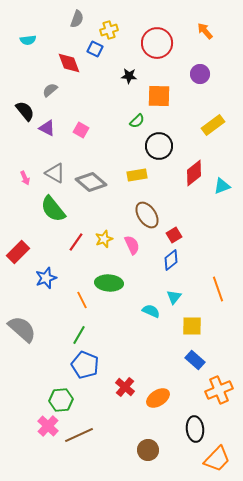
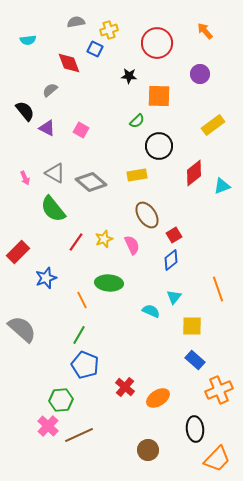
gray semicircle at (77, 19): moved 1 px left, 3 px down; rotated 120 degrees counterclockwise
